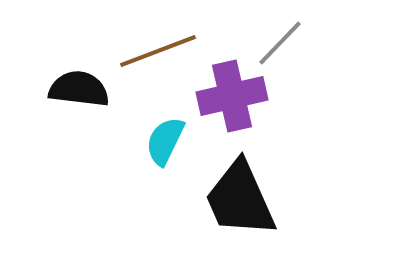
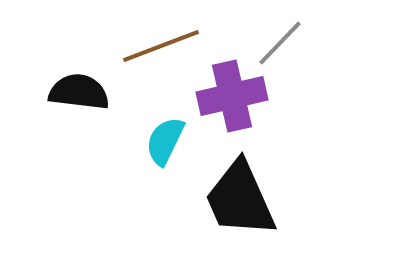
brown line: moved 3 px right, 5 px up
black semicircle: moved 3 px down
